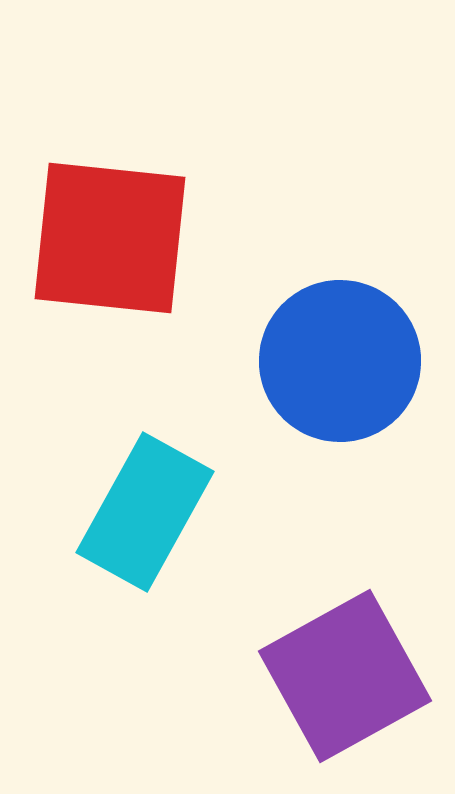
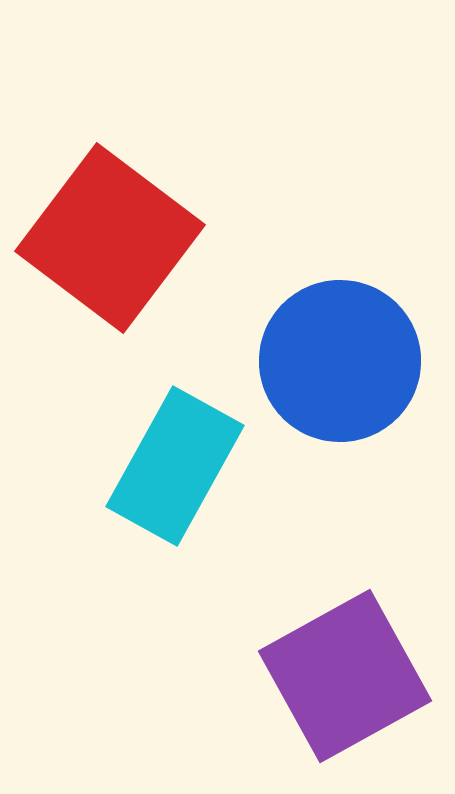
red square: rotated 31 degrees clockwise
cyan rectangle: moved 30 px right, 46 px up
